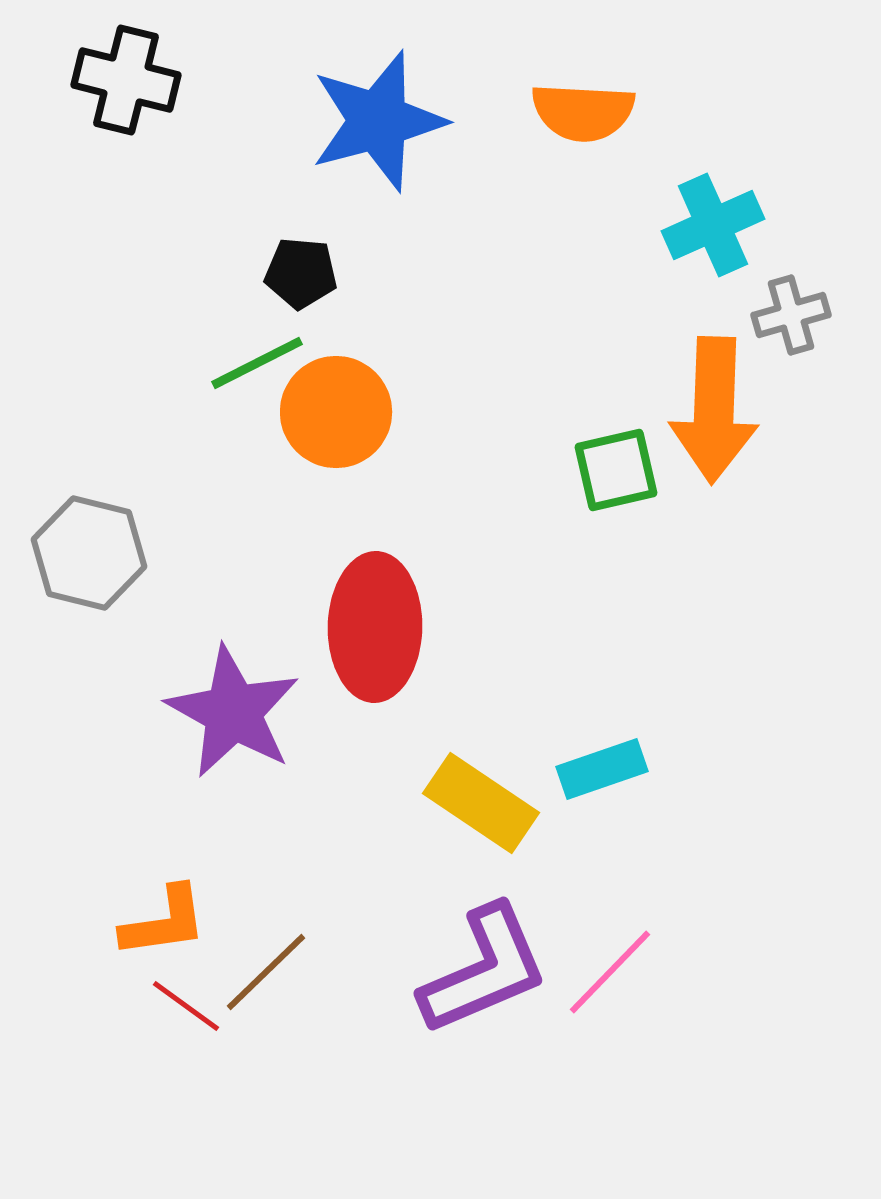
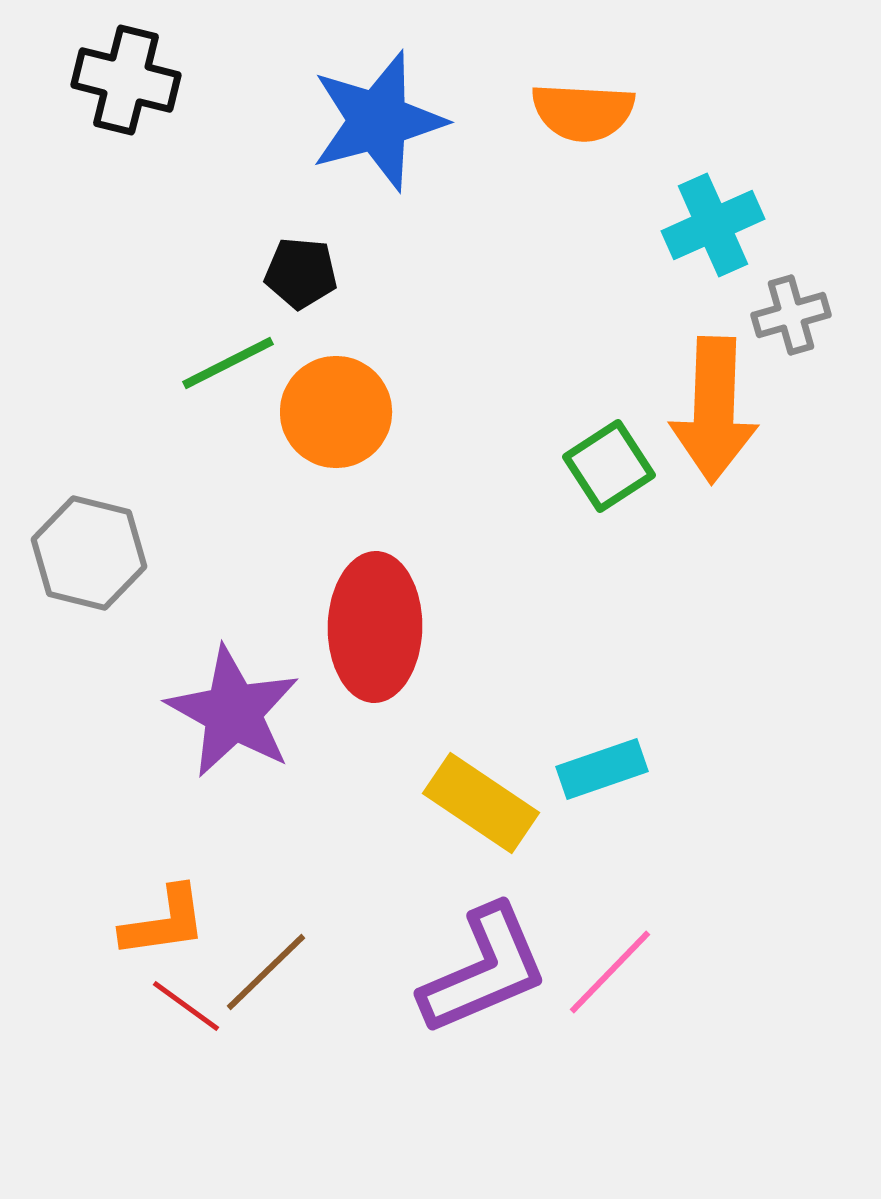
green line: moved 29 px left
green square: moved 7 px left, 4 px up; rotated 20 degrees counterclockwise
